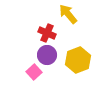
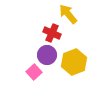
red cross: moved 5 px right
yellow hexagon: moved 4 px left, 2 px down
